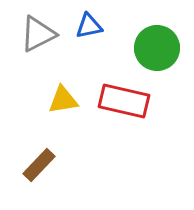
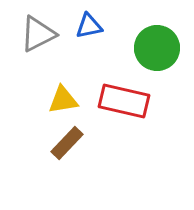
brown rectangle: moved 28 px right, 22 px up
